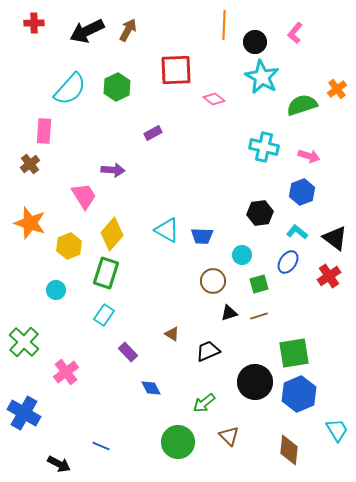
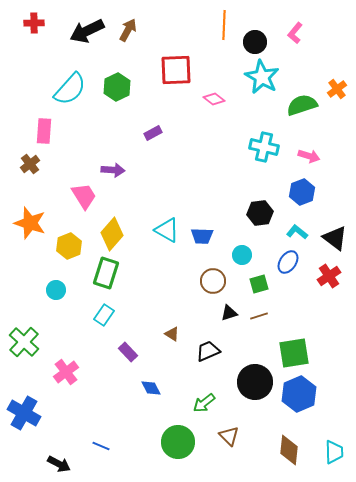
cyan trapezoid at (337, 430): moved 3 px left, 22 px down; rotated 30 degrees clockwise
